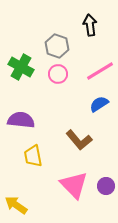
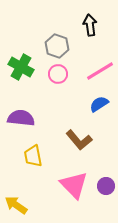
purple semicircle: moved 2 px up
